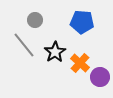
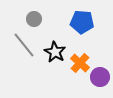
gray circle: moved 1 px left, 1 px up
black star: rotated 10 degrees counterclockwise
